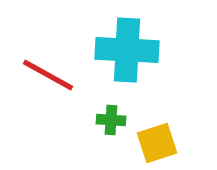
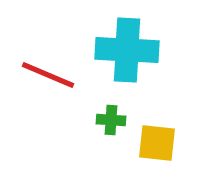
red line: rotated 6 degrees counterclockwise
yellow square: rotated 24 degrees clockwise
